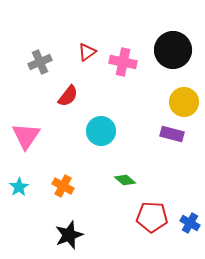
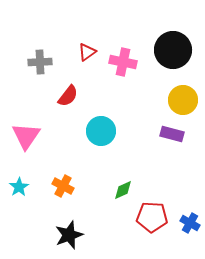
gray cross: rotated 20 degrees clockwise
yellow circle: moved 1 px left, 2 px up
green diamond: moved 2 px left, 10 px down; rotated 65 degrees counterclockwise
